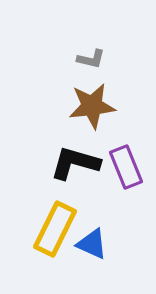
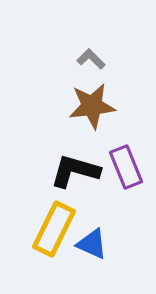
gray L-shape: rotated 148 degrees counterclockwise
black L-shape: moved 8 px down
yellow rectangle: moved 1 px left
